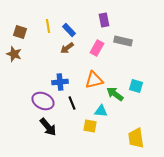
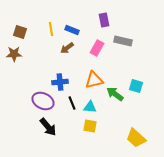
yellow line: moved 3 px right, 3 px down
blue rectangle: moved 3 px right; rotated 24 degrees counterclockwise
brown star: rotated 21 degrees counterclockwise
cyan triangle: moved 11 px left, 4 px up
yellow trapezoid: rotated 40 degrees counterclockwise
